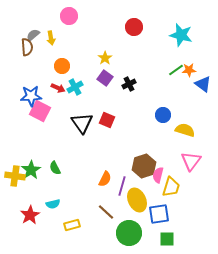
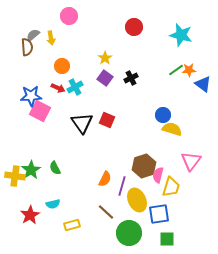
black cross: moved 2 px right, 6 px up
yellow semicircle: moved 13 px left, 1 px up
